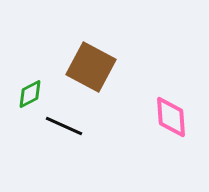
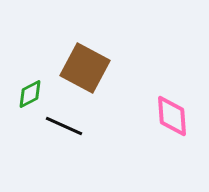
brown square: moved 6 px left, 1 px down
pink diamond: moved 1 px right, 1 px up
